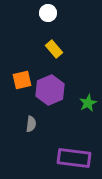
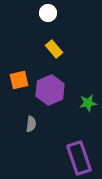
orange square: moved 3 px left
green star: rotated 18 degrees clockwise
purple rectangle: moved 5 px right; rotated 64 degrees clockwise
